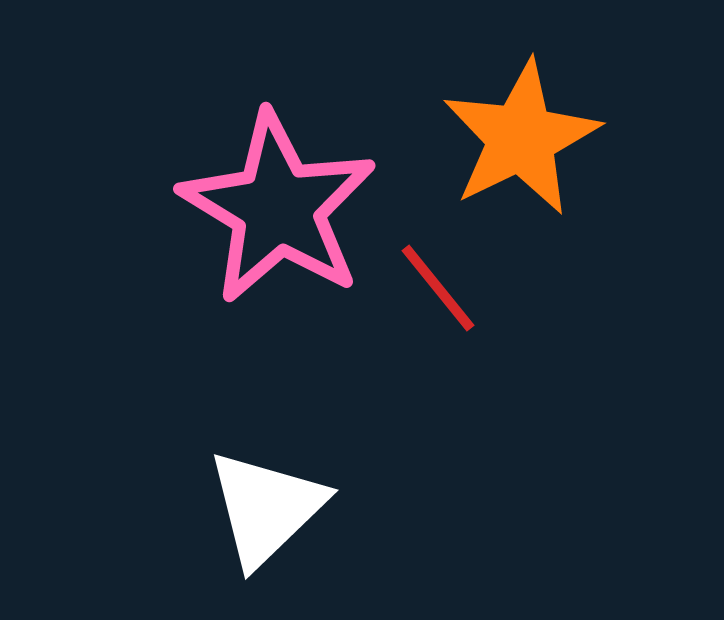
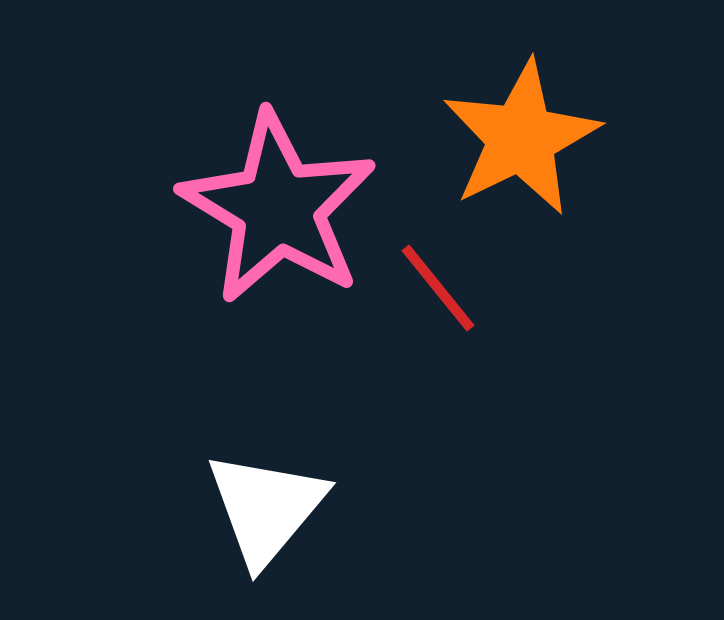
white triangle: rotated 6 degrees counterclockwise
